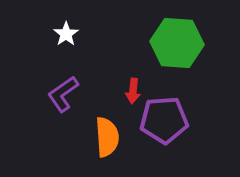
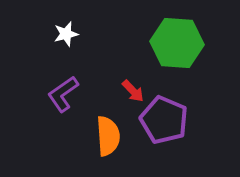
white star: rotated 20 degrees clockwise
red arrow: rotated 50 degrees counterclockwise
purple pentagon: rotated 27 degrees clockwise
orange semicircle: moved 1 px right, 1 px up
